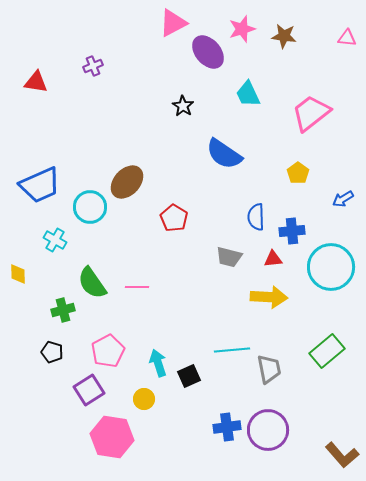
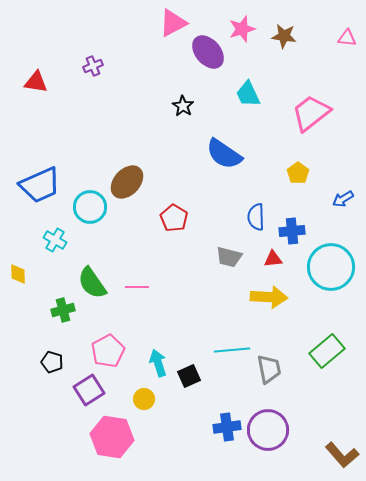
black pentagon at (52, 352): moved 10 px down
